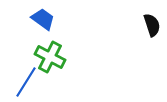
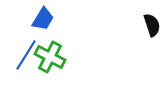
blue trapezoid: rotated 85 degrees clockwise
blue line: moved 27 px up
